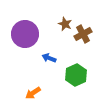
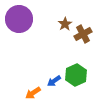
brown star: rotated 16 degrees clockwise
purple circle: moved 6 px left, 15 px up
blue arrow: moved 5 px right, 23 px down; rotated 56 degrees counterclockwise
